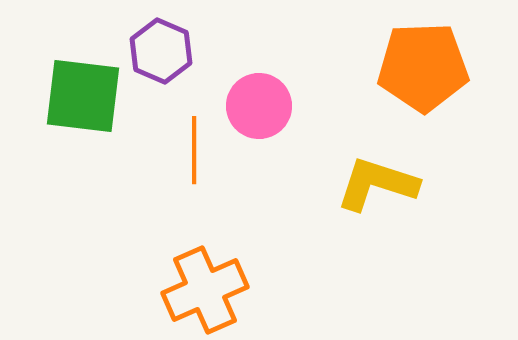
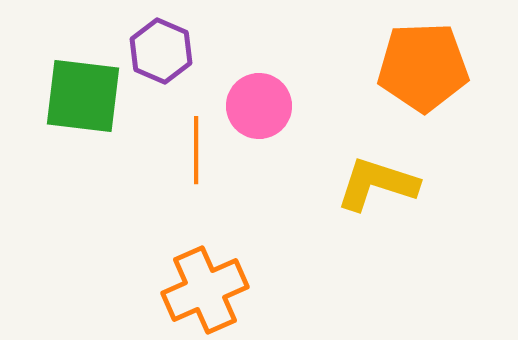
orange line: moved 2 px right
